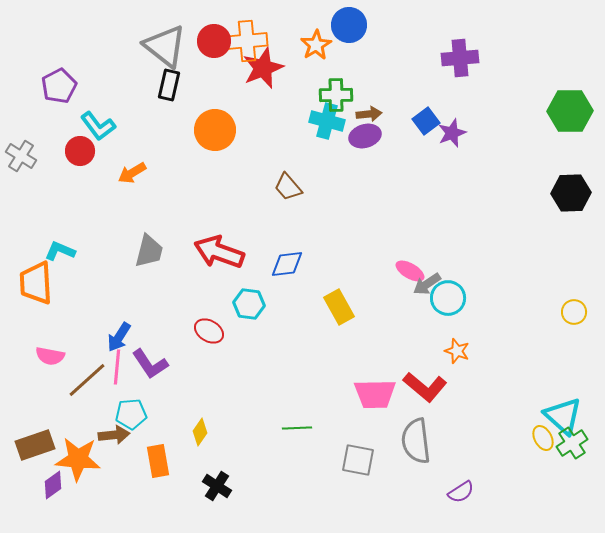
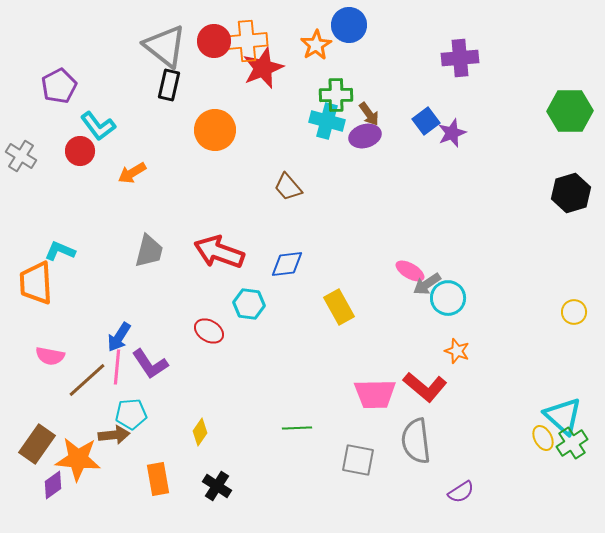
brown arrow at (369, 114): rotated 60 degrees clockwise
black hexagon at (571, 193): rotated 15 degrees counterclockwise
brown rectangle at (35, 445): moved 2 px right, 1 px up; rotated 36 degrees counterclockwise
orange rectangle at (158, 461): moved 18 px down
